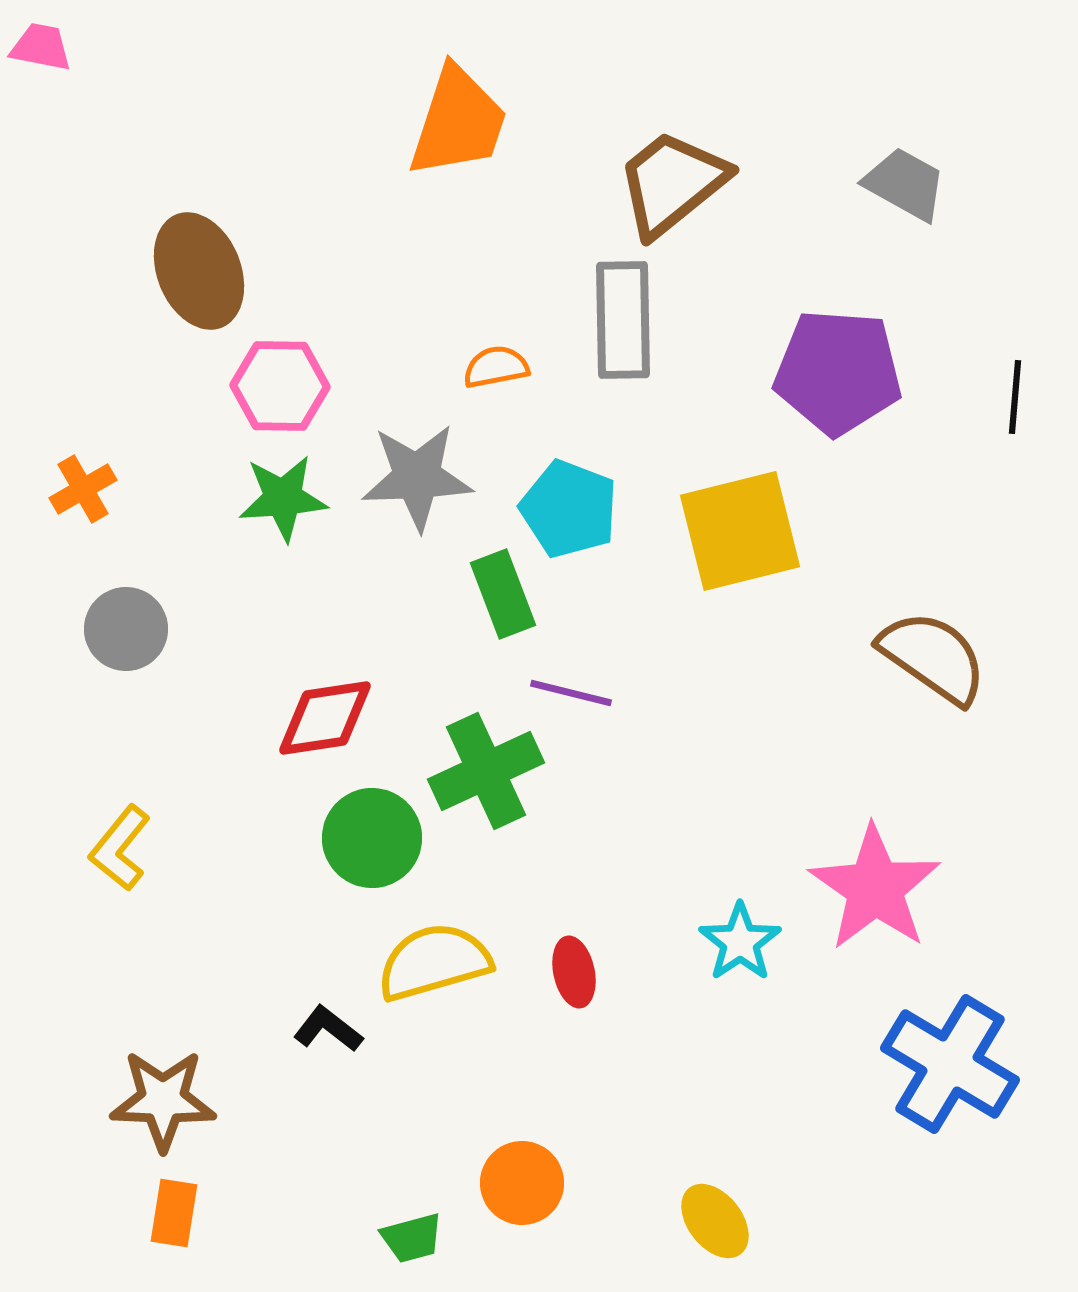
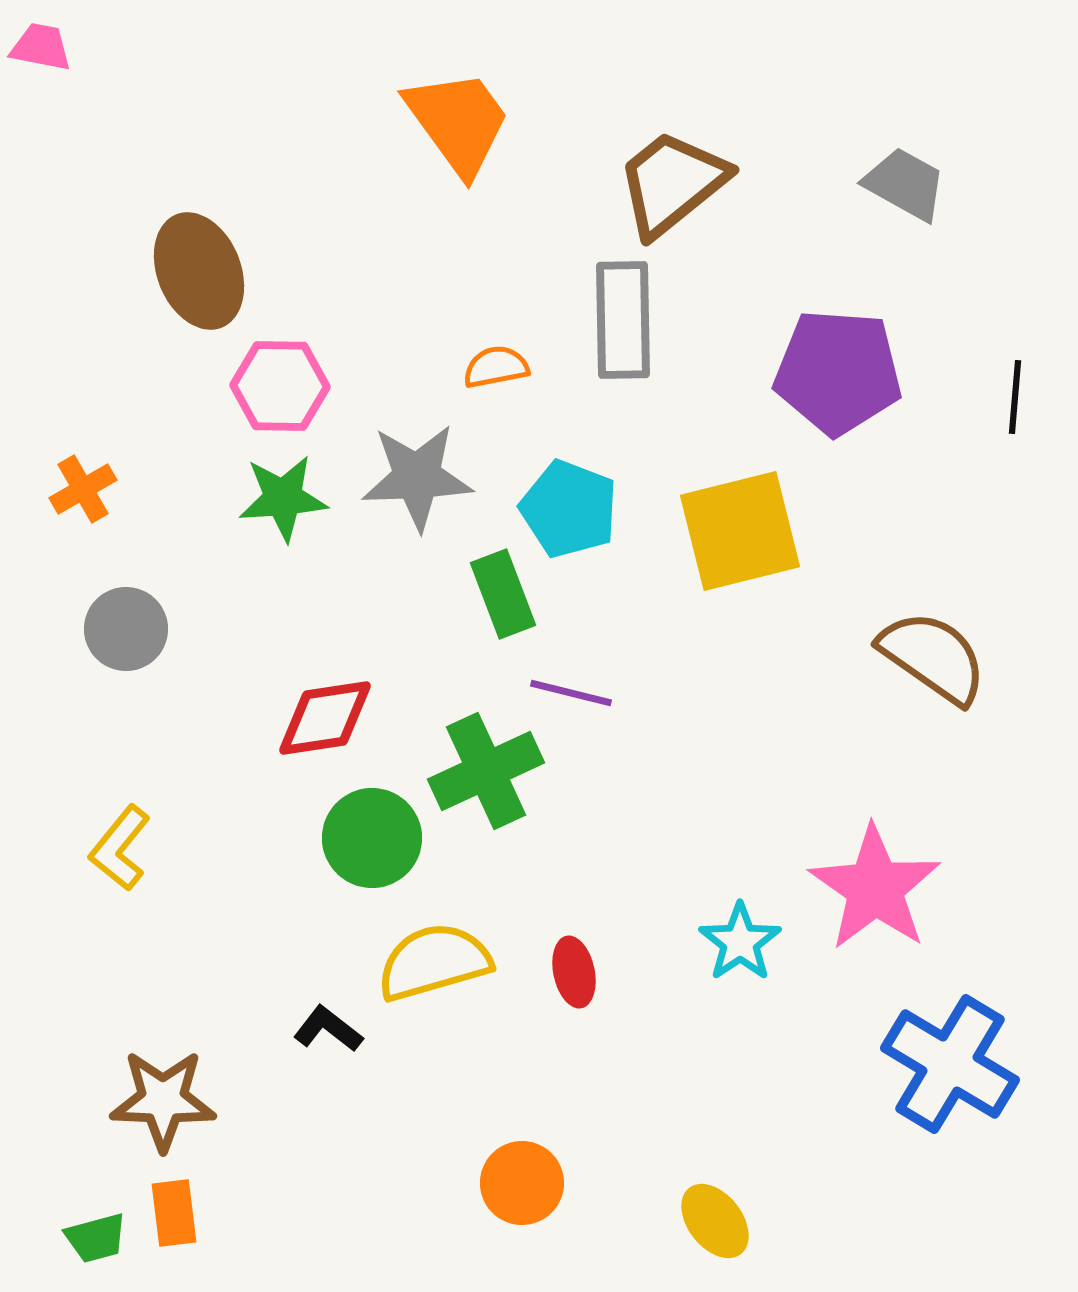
orange trapezoid: rotated 54 degrees counterclockwise
orange rectangle: rotated 16 degrees counterclockwise
green trapezoid: moved 316 px left
